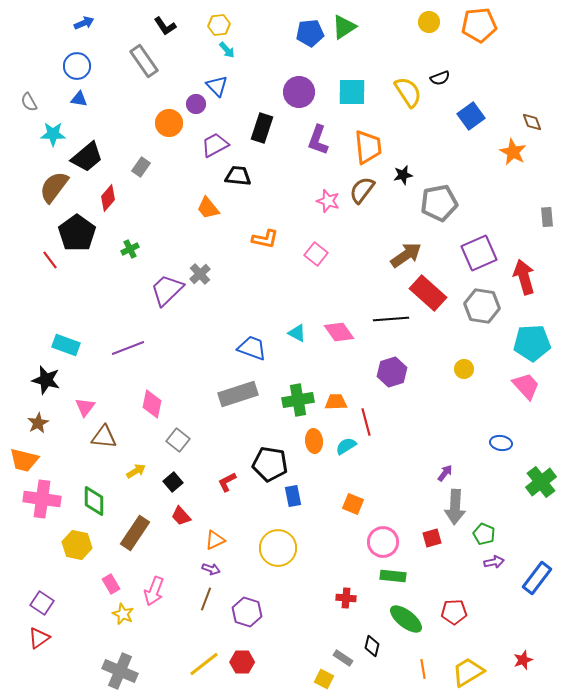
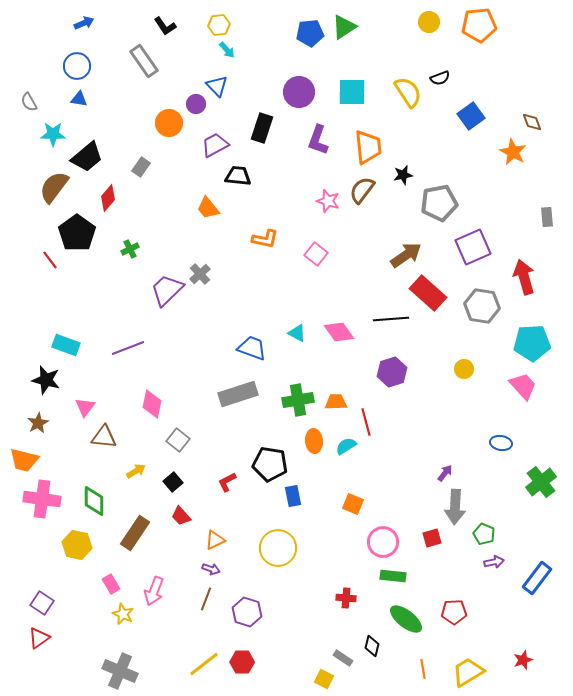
purple square at (479, 253): moved 6 px left, 6 px up
pink trapezoid at (526, 386): moved 3 px left
